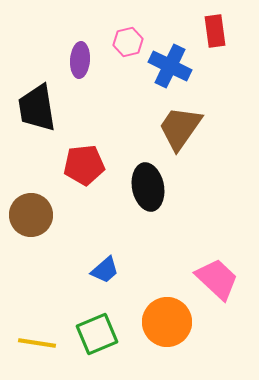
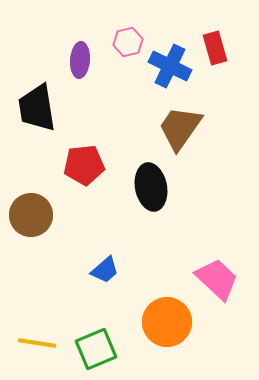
red rectangle: moved 17 px down; rotated 8 degrees counterclockwise
black ellipse: moved 3 px right
green square: moved 1 px left, 15 px down
